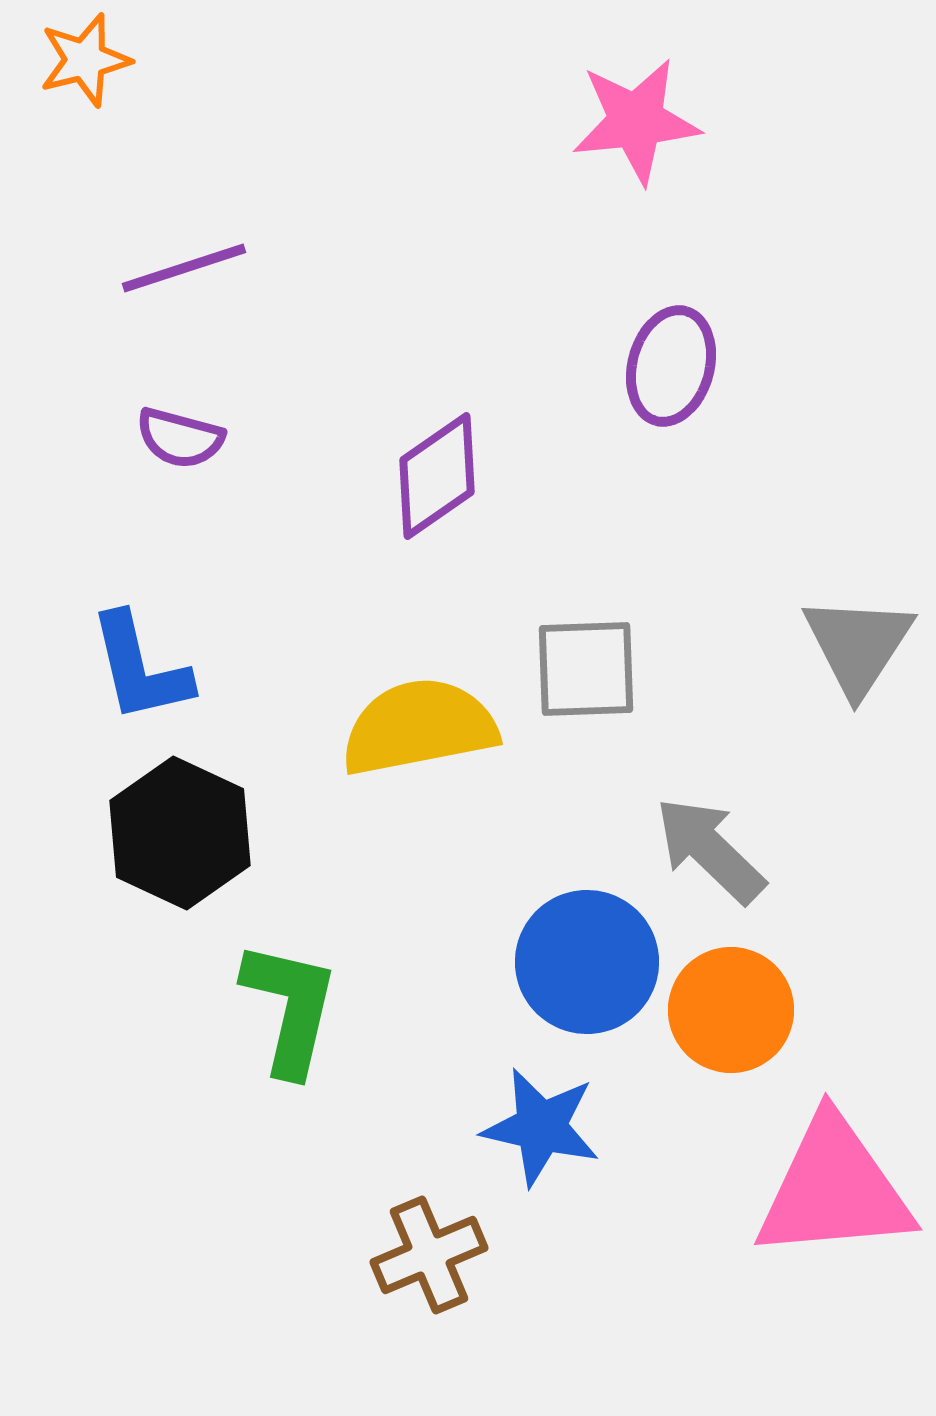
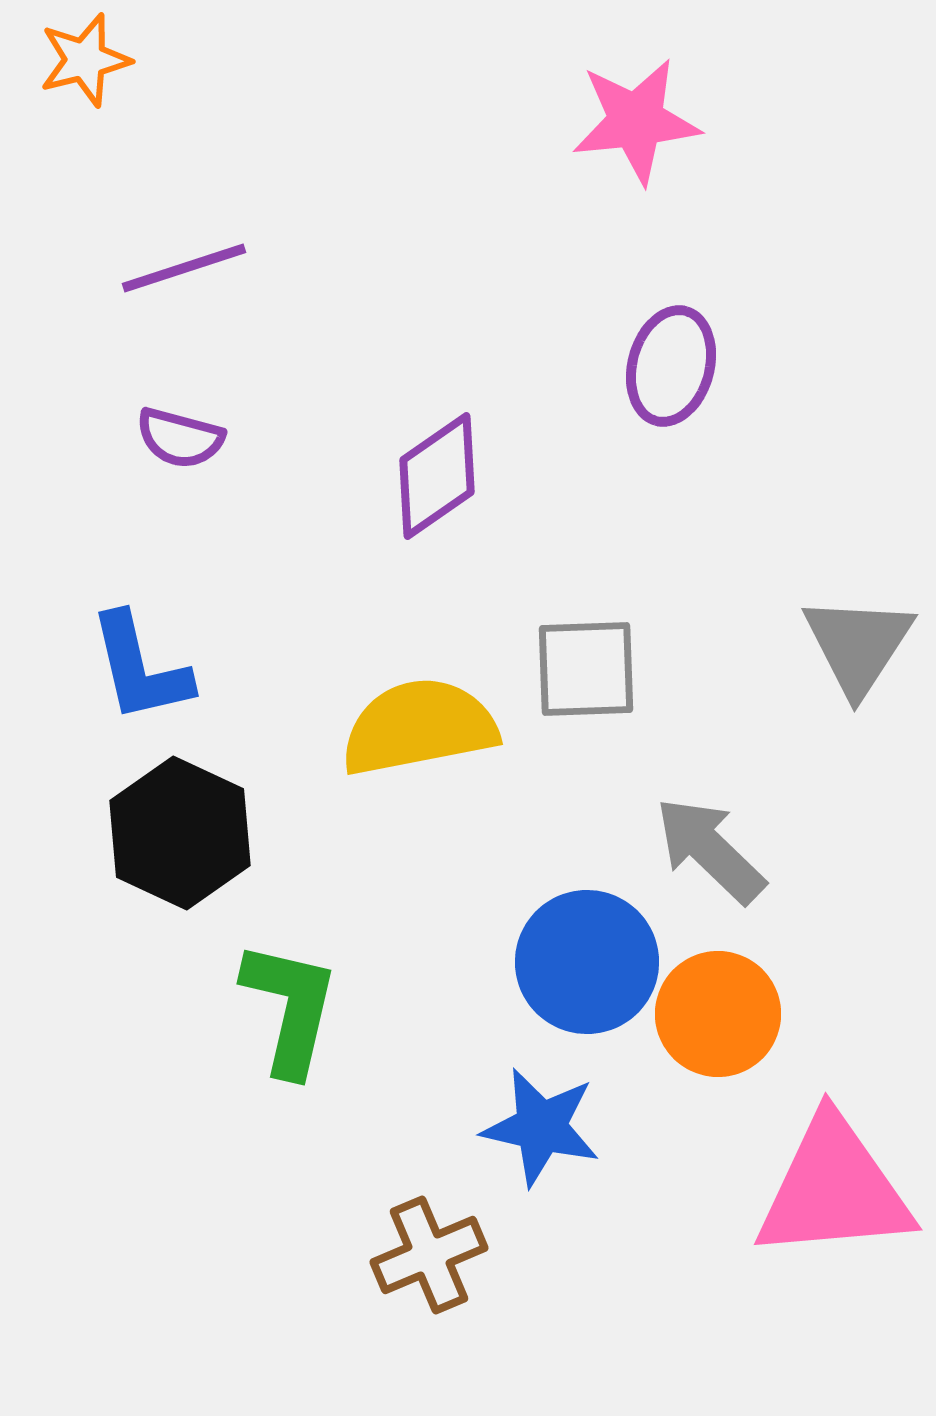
orange circle: moved 13 px left, 4 px down
